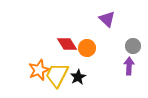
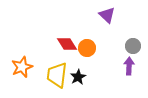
purple triangle: moved 4 px up
orange star: moved 17 px left, 3 px up
yellow trapezoid: rotated 20 degrees counterclockwise
